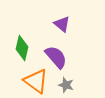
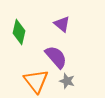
green diamond: moved 3 px left, 16 px up
orange triangle: rotated 16 degrees clockwise
gray star: moved 1 px right, 4 px up
